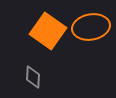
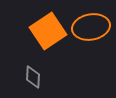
orange square: rotated 21 degrees clockwise
